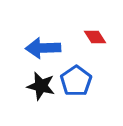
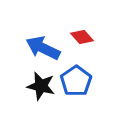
red diamond: moved 13 px left; rotated 10 degrees counterclockwise
blue arrow: rotated 28 degrees clockwise
